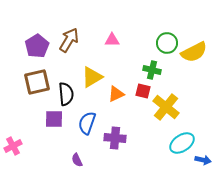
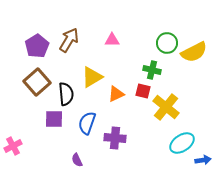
brown square: rotated 28 degrees counterclockwise
blue arrow: rotated 21 degrees counterclockwise
